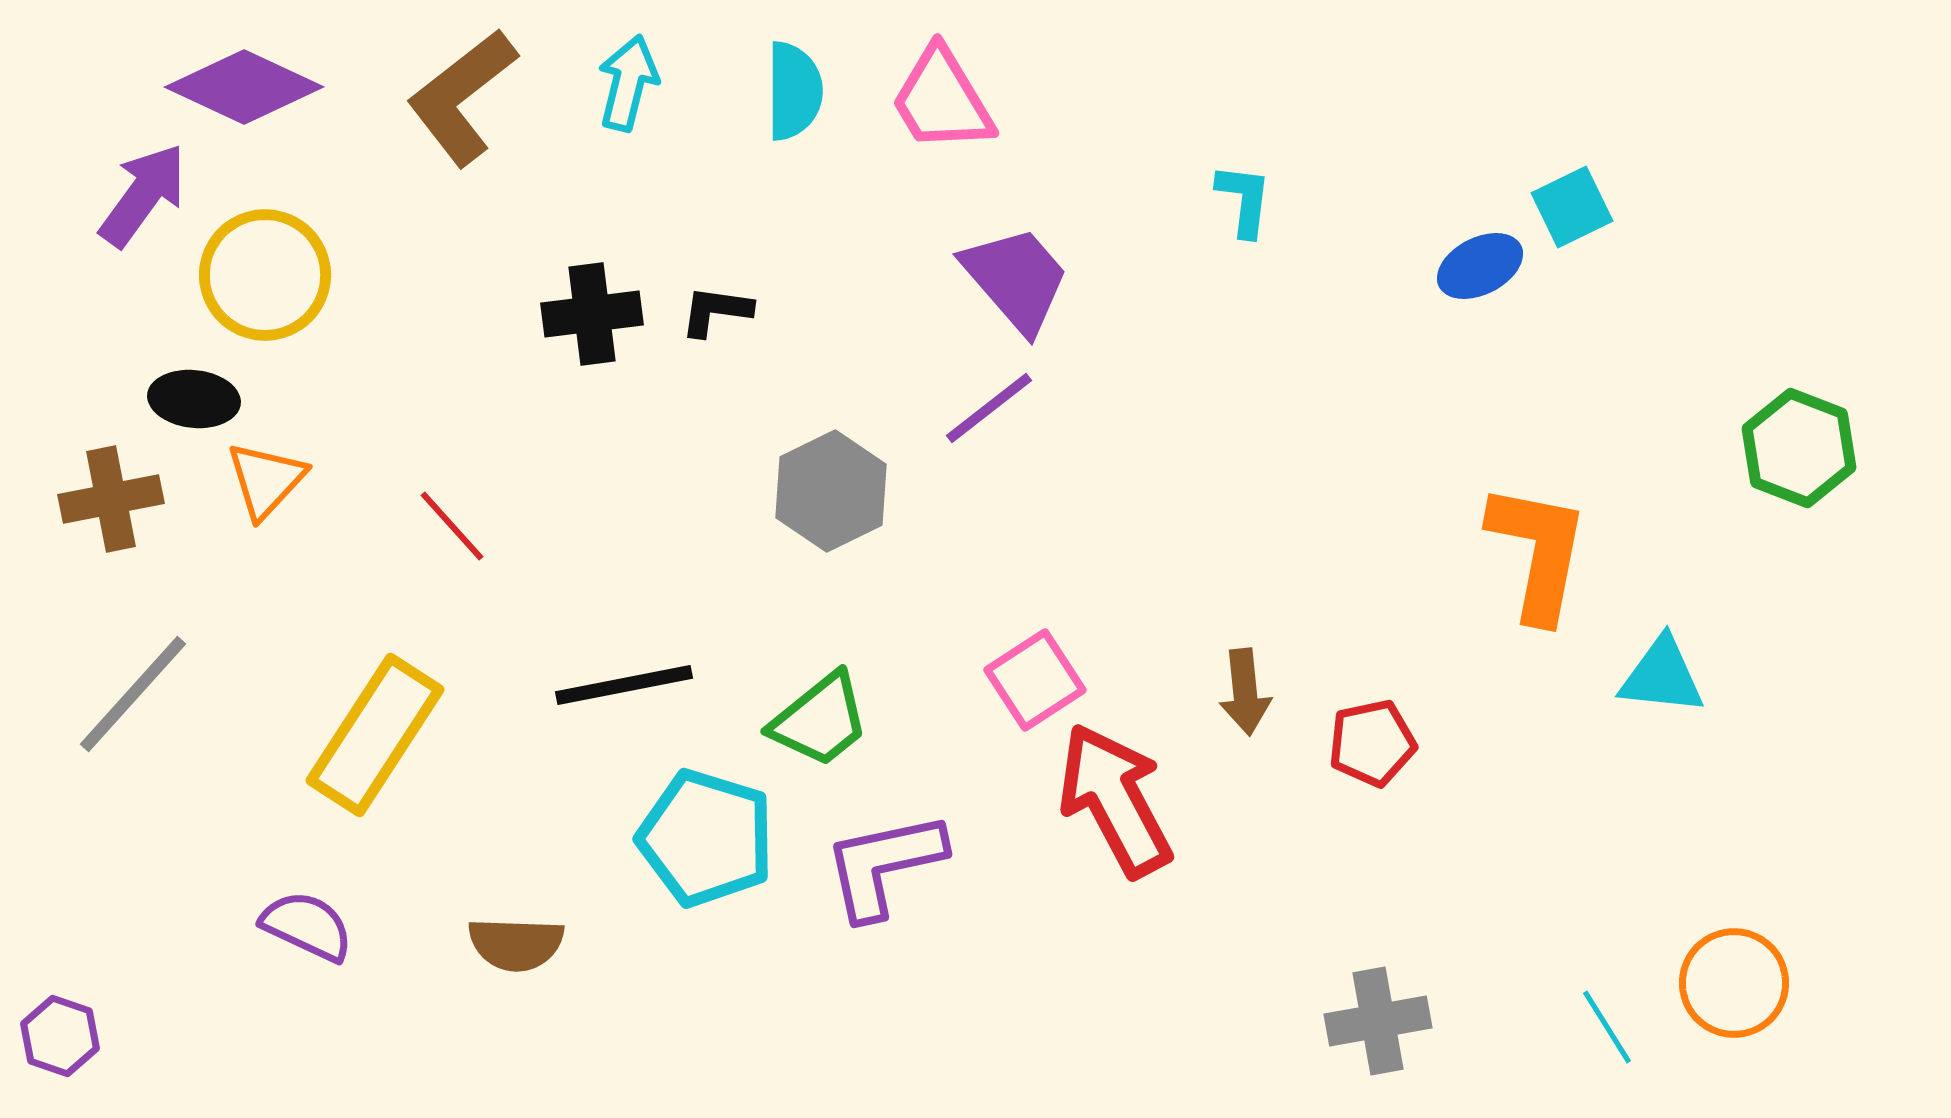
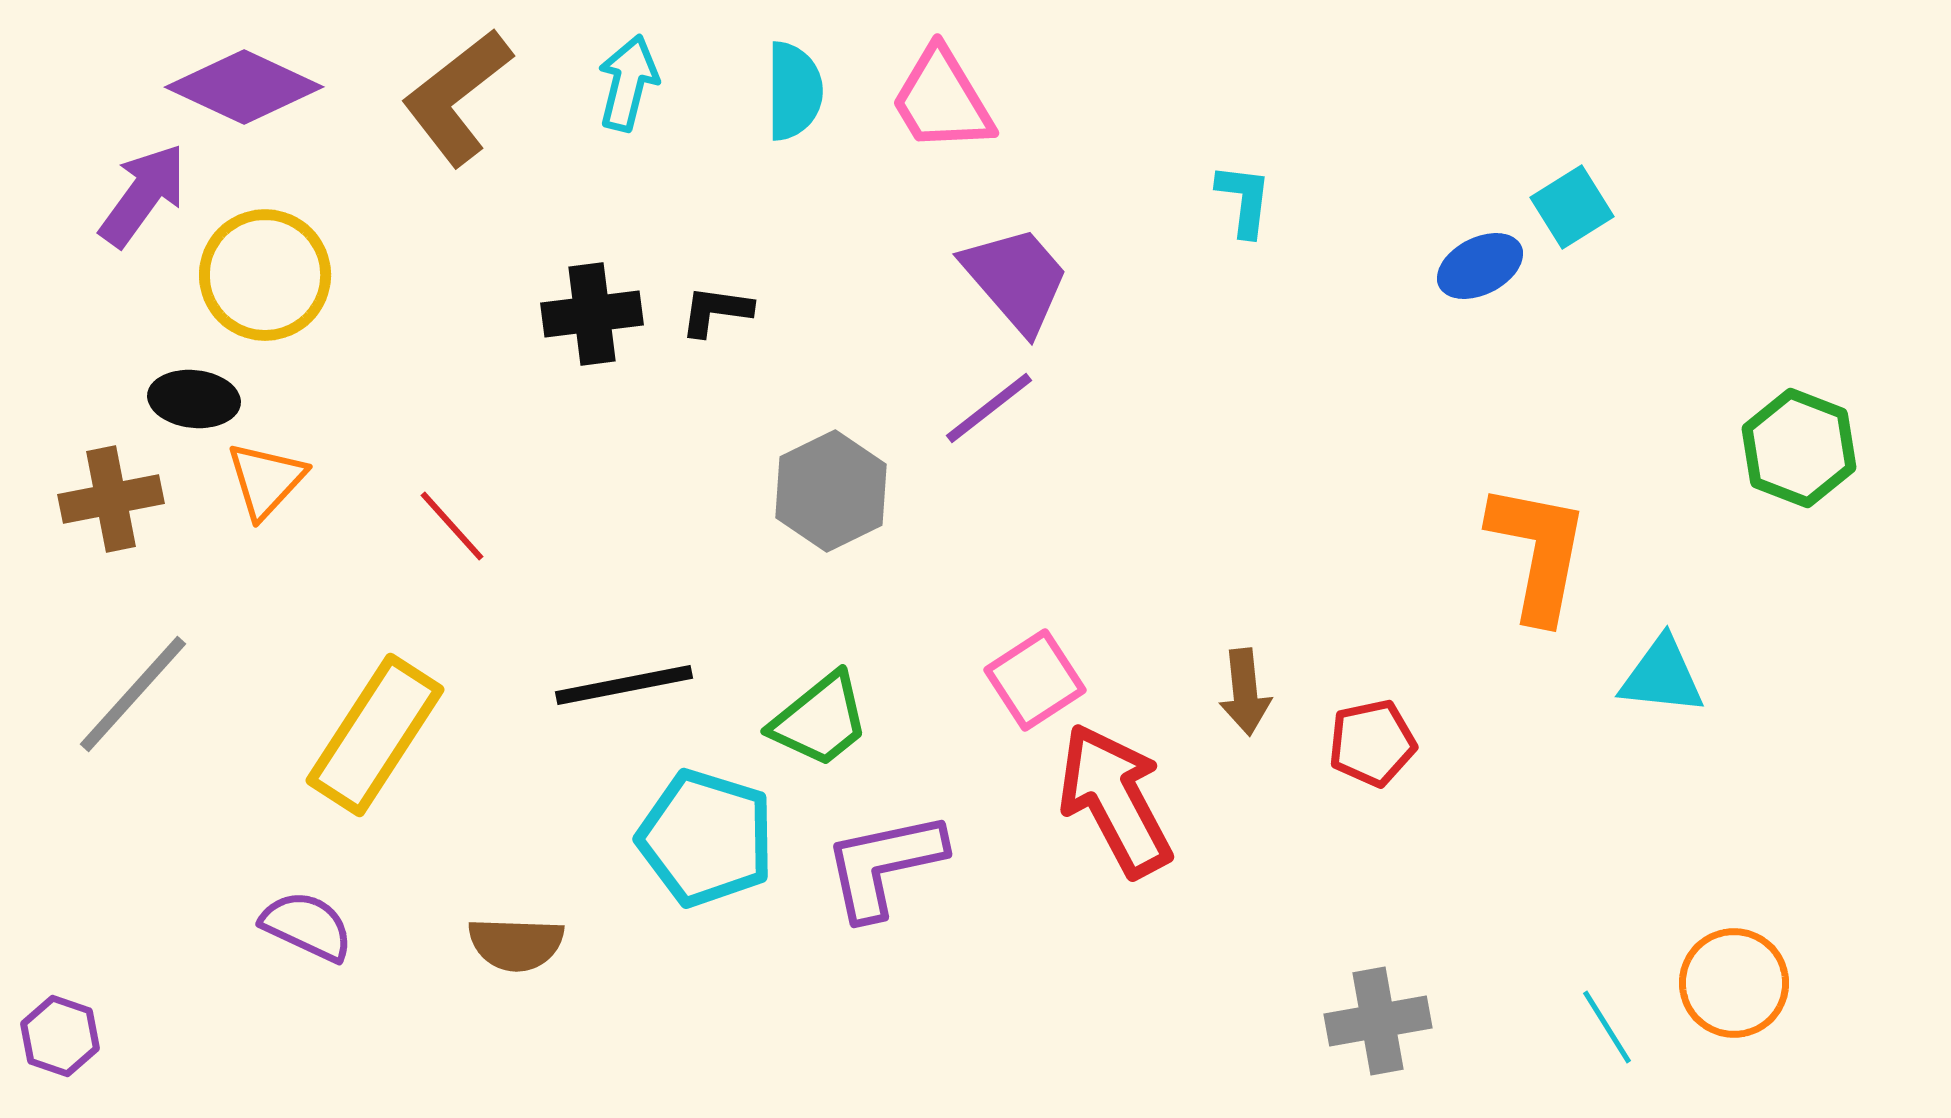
brown L-shape: moved 5 px left
cyan square: rotated 6 degrees counterclockwise
